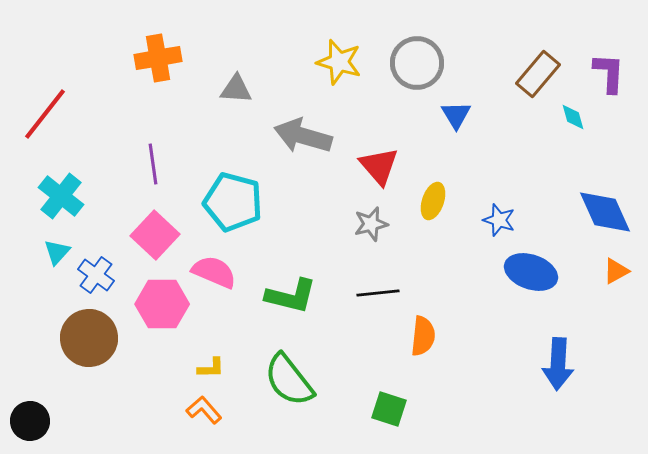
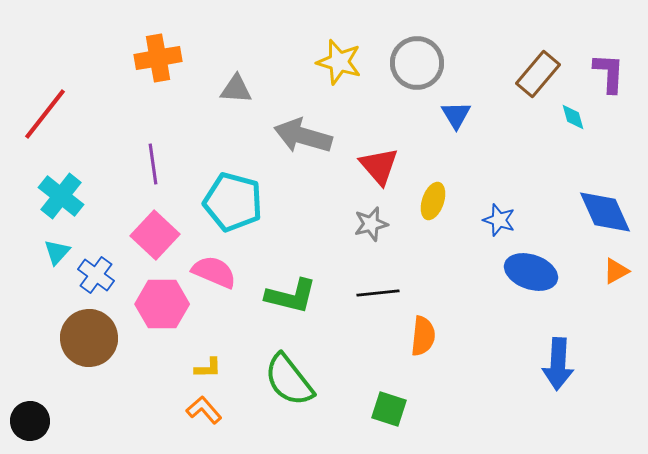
yellow L-shape: moved 3 px left
